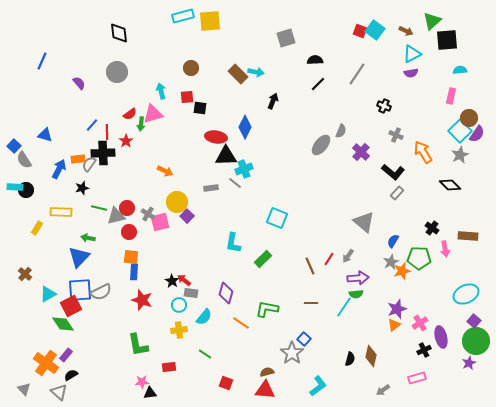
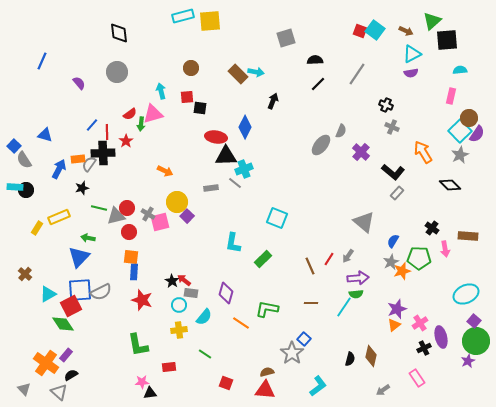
black cross at (384, 106): moved 2 px right, 1 px up
gray cross at (396, 135): moved 4 px left, 8 px up
yellow rectangle at (61, 212): moved 2 px left, 5 px down; rotated 25 degrees counterclockwise
black cross at (424, 350): moved 2 px up
purple star at (469, 363): moved 1 px left, 2 px up
pink rectangle at (417, 378): rotated 72 degrees clockwise
